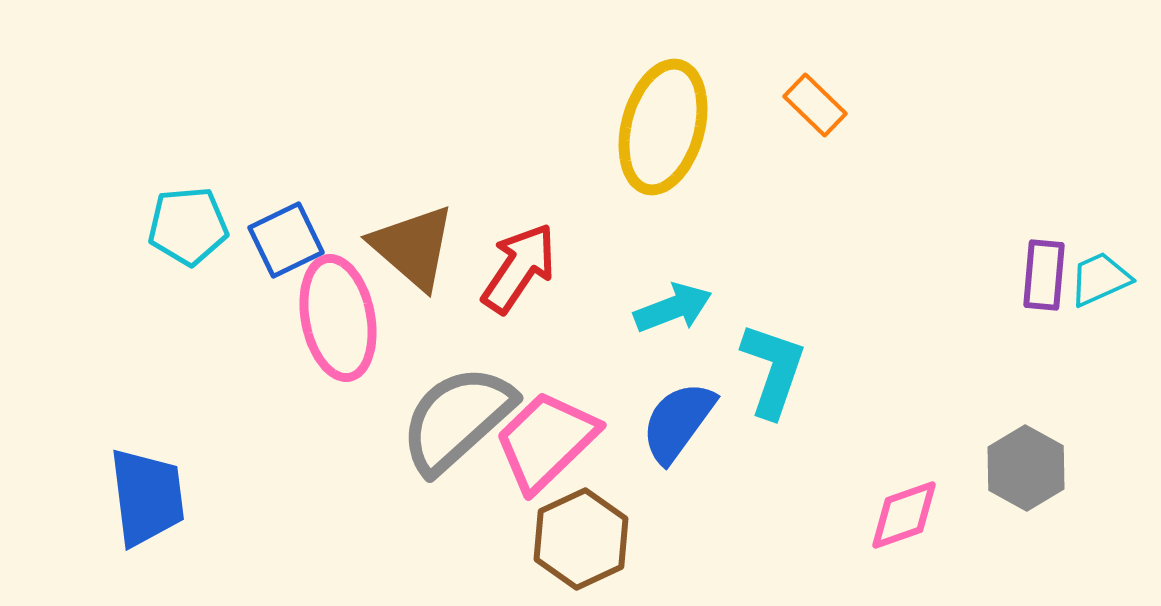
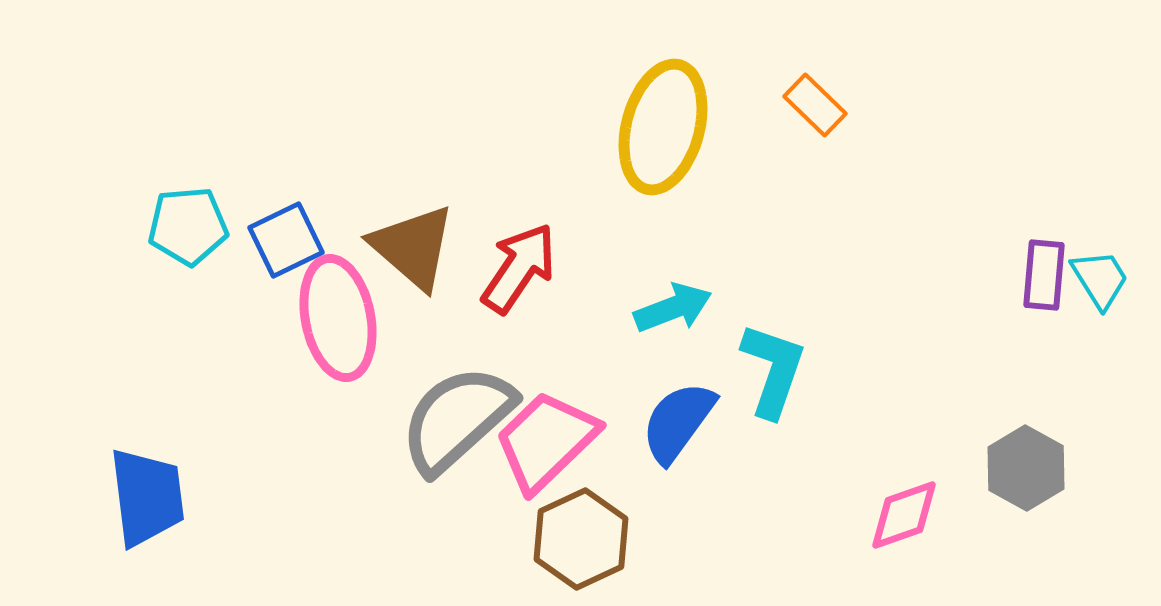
cyan trapezoid: rotated 82 degrees clockwise
